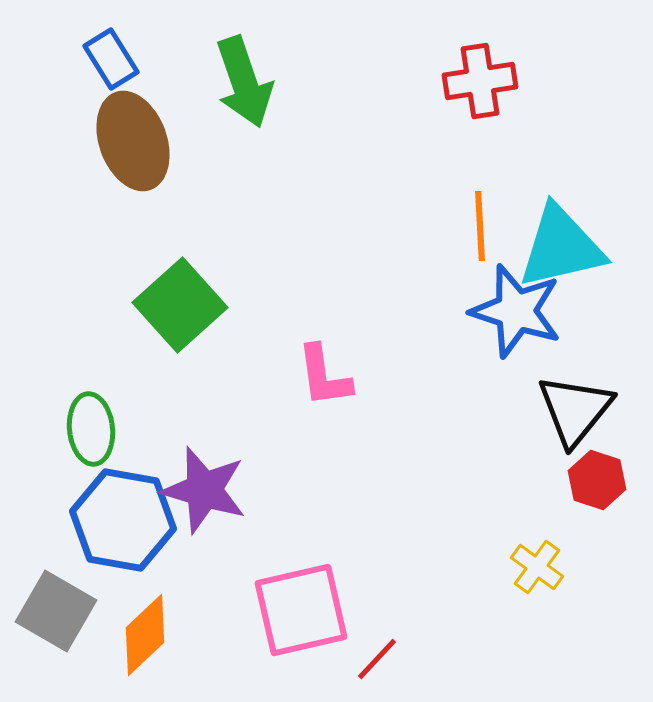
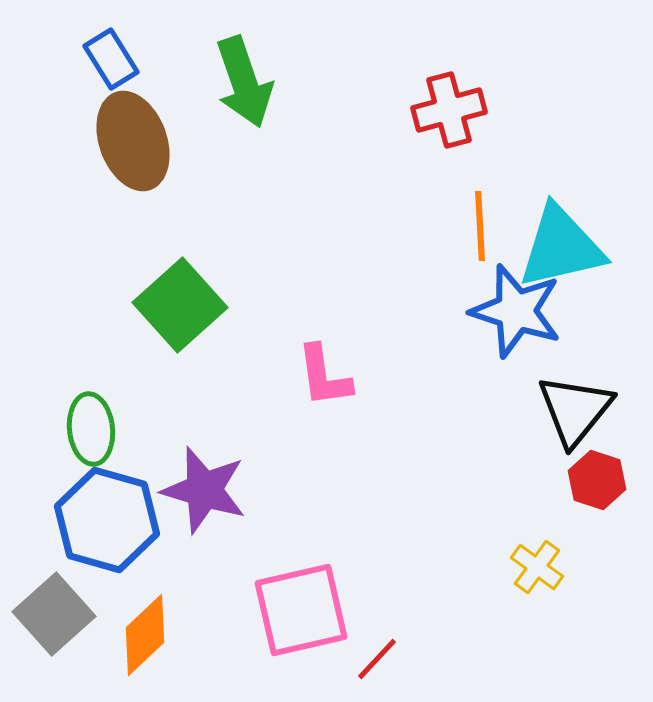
red cross: moved 31 px left, 29 px down; rotated 6 degrees counterclockwise
blue hexagon: moved 16 px left; rotated 6 degrees clockwise
gray square: moved 2 px left, 3 px down; rotated 18 degrees clockwise
